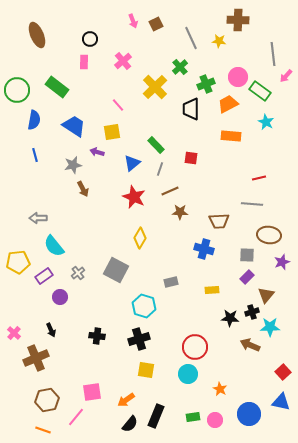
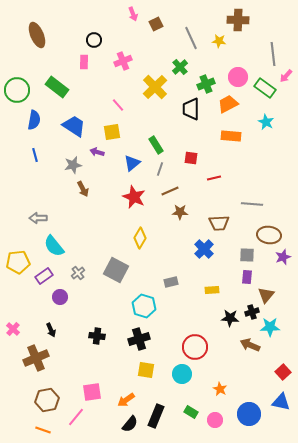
pink arrow at (133, 21): moved 7 px up
black circle at (90, 39): moved 4 px right, 1 px down
pink cross at (123, 61): rotated 18 degrees clockwise
green rectangle at (260, 91): moved 5 px right, 3 px up
green rectangle at (156, 145): rotated 12 degrees clockwise
red line at (259, 178): moved 45 px left
brown trapezoid at (219, 221): moved 2 px down
blue cross at (204, 249): rotated 30 degrees clockwise
purple star at (282, 262): moved 1 px right, 5 px up
purple rectangle at (247, 277): rotated 40 degrees counterclockwise
pink cross at (14, 333): moved 1 px left, 4 px up
cyan circle at (188, 374): moved 6 px left
green rectangle at (193, 417): moved 2 px left, 5 px up; rotated 40 degrees clockwise
